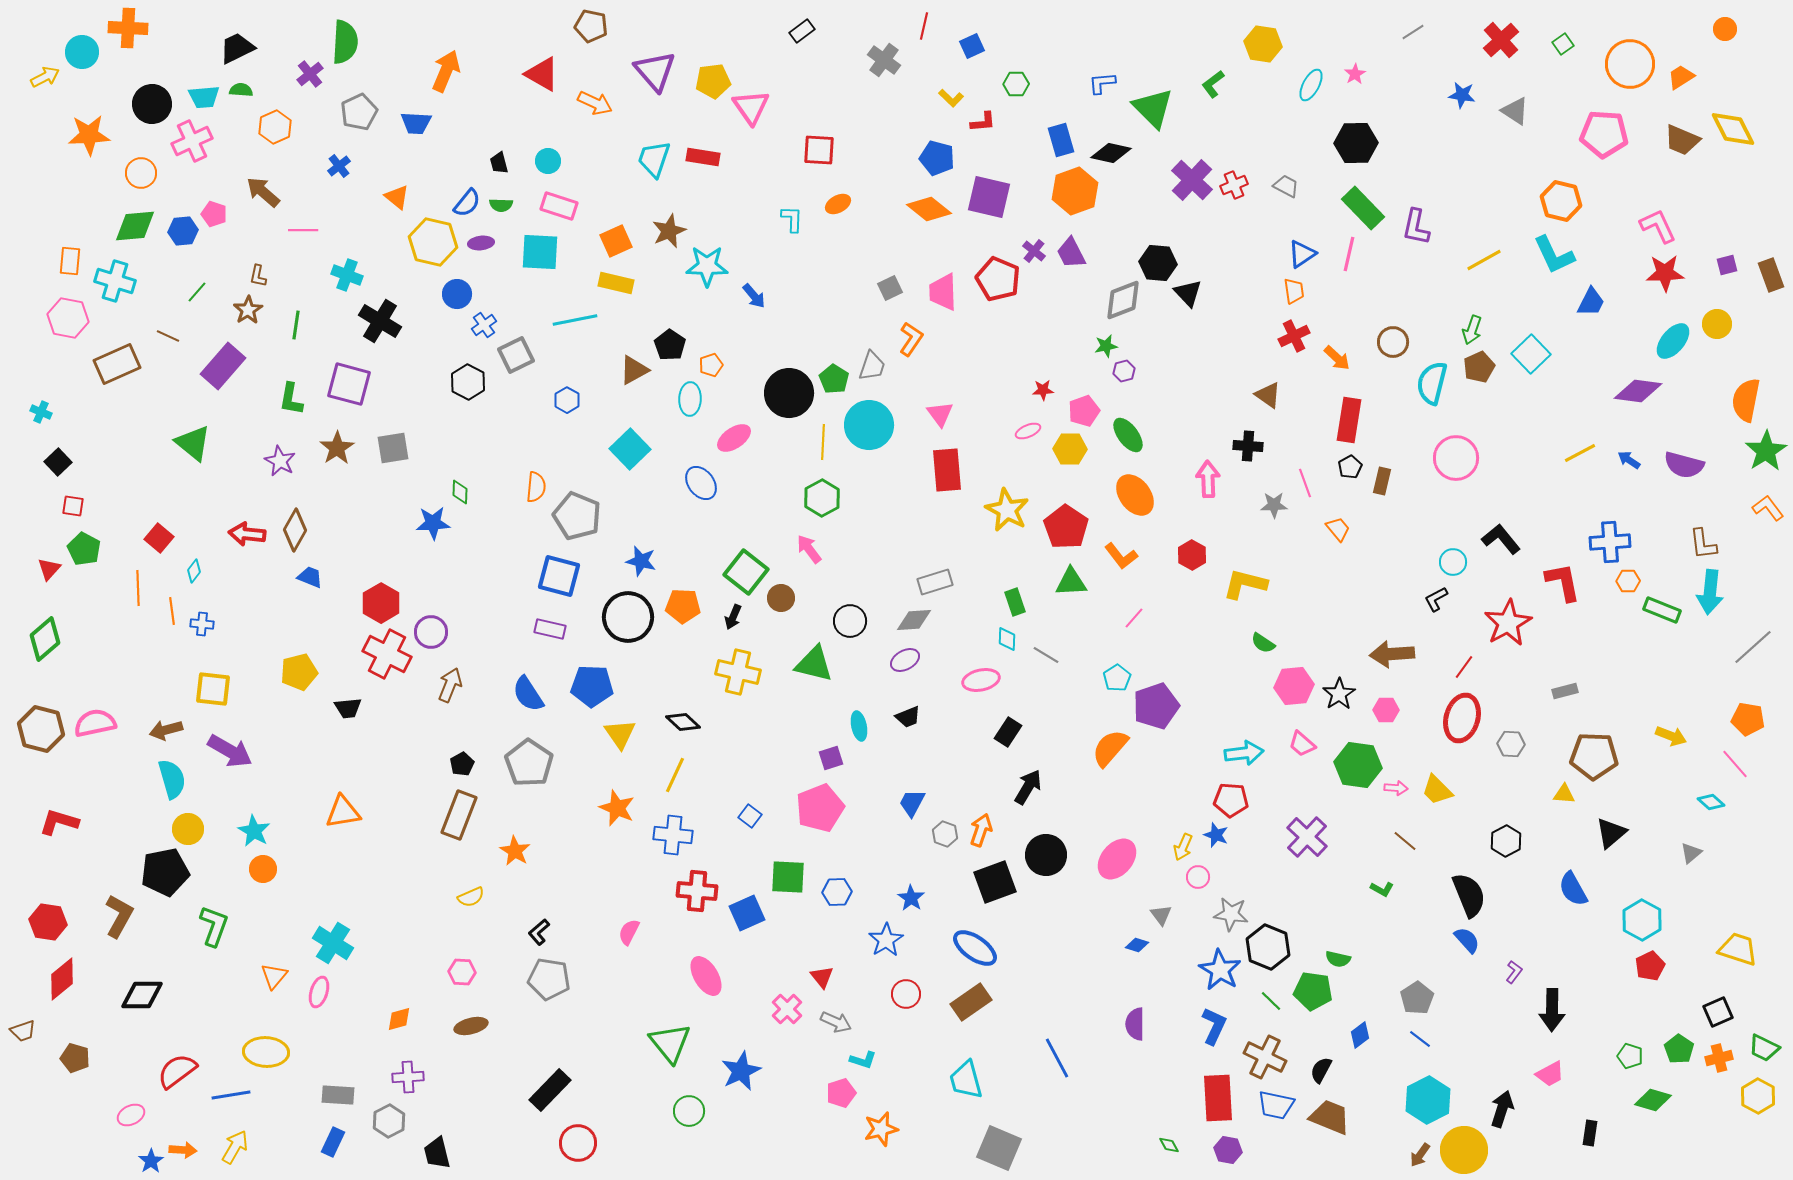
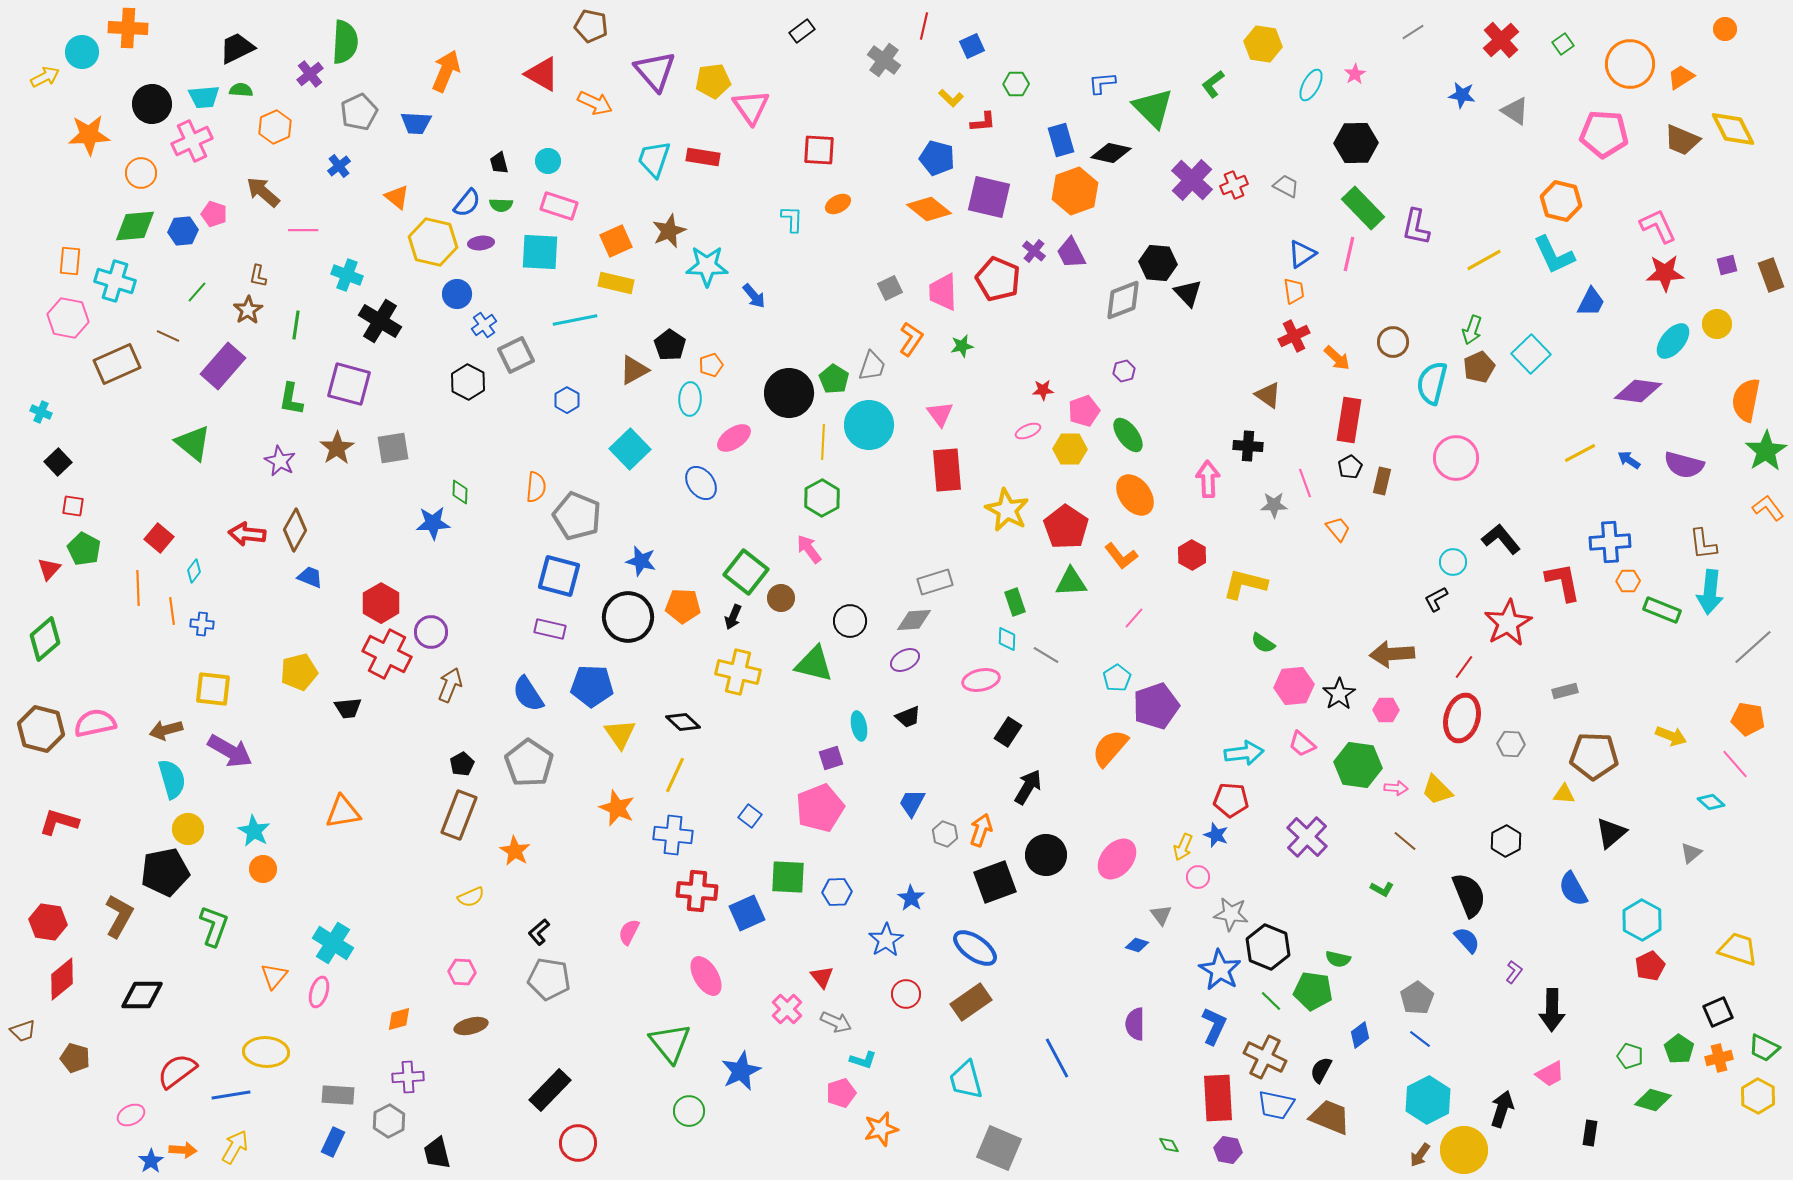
green star at (1106, 346): moved 144 px left
